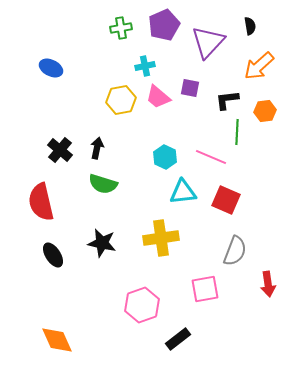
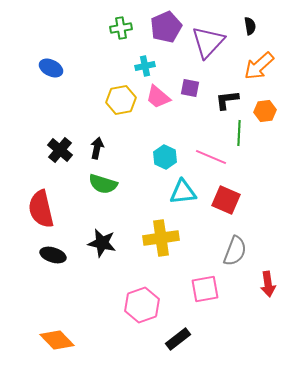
purple pentagon: moved 2 px right, 2 px down
green line: moved 2 px right, 1 px down
red semicircle: moved 7 px down
black ellipse: rotated 40 degrees counterclockwise
orange diamond: rotated 20 degrees counterclockwise
